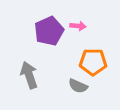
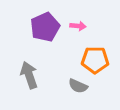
purple pentagon: moved 4 px left, 4 px up
orange pentagon: moved 2 px right, 2 px up
